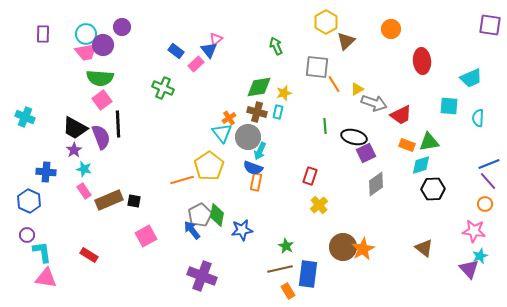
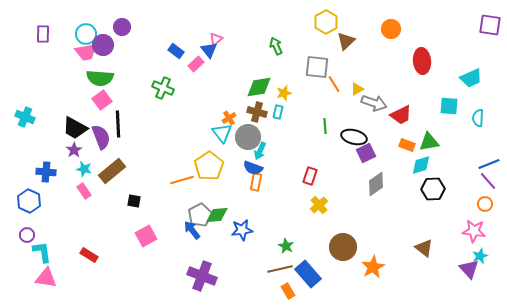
brown rectangle at (109, 200): moved 3 px right, 29 px up; rotated 16 degrees counterclockwise
green diamond at (217, 215): rotated 75 degrees clockwise
orange star at (363, 249): moved 10 px right, 18 px down
blue rectangle at (308, 274): rotated 48 degrees counterclockwise
